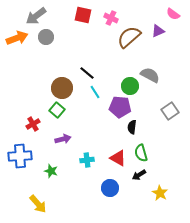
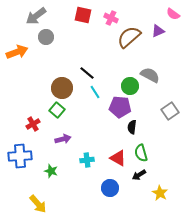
orange arrow: moved 14 px down
